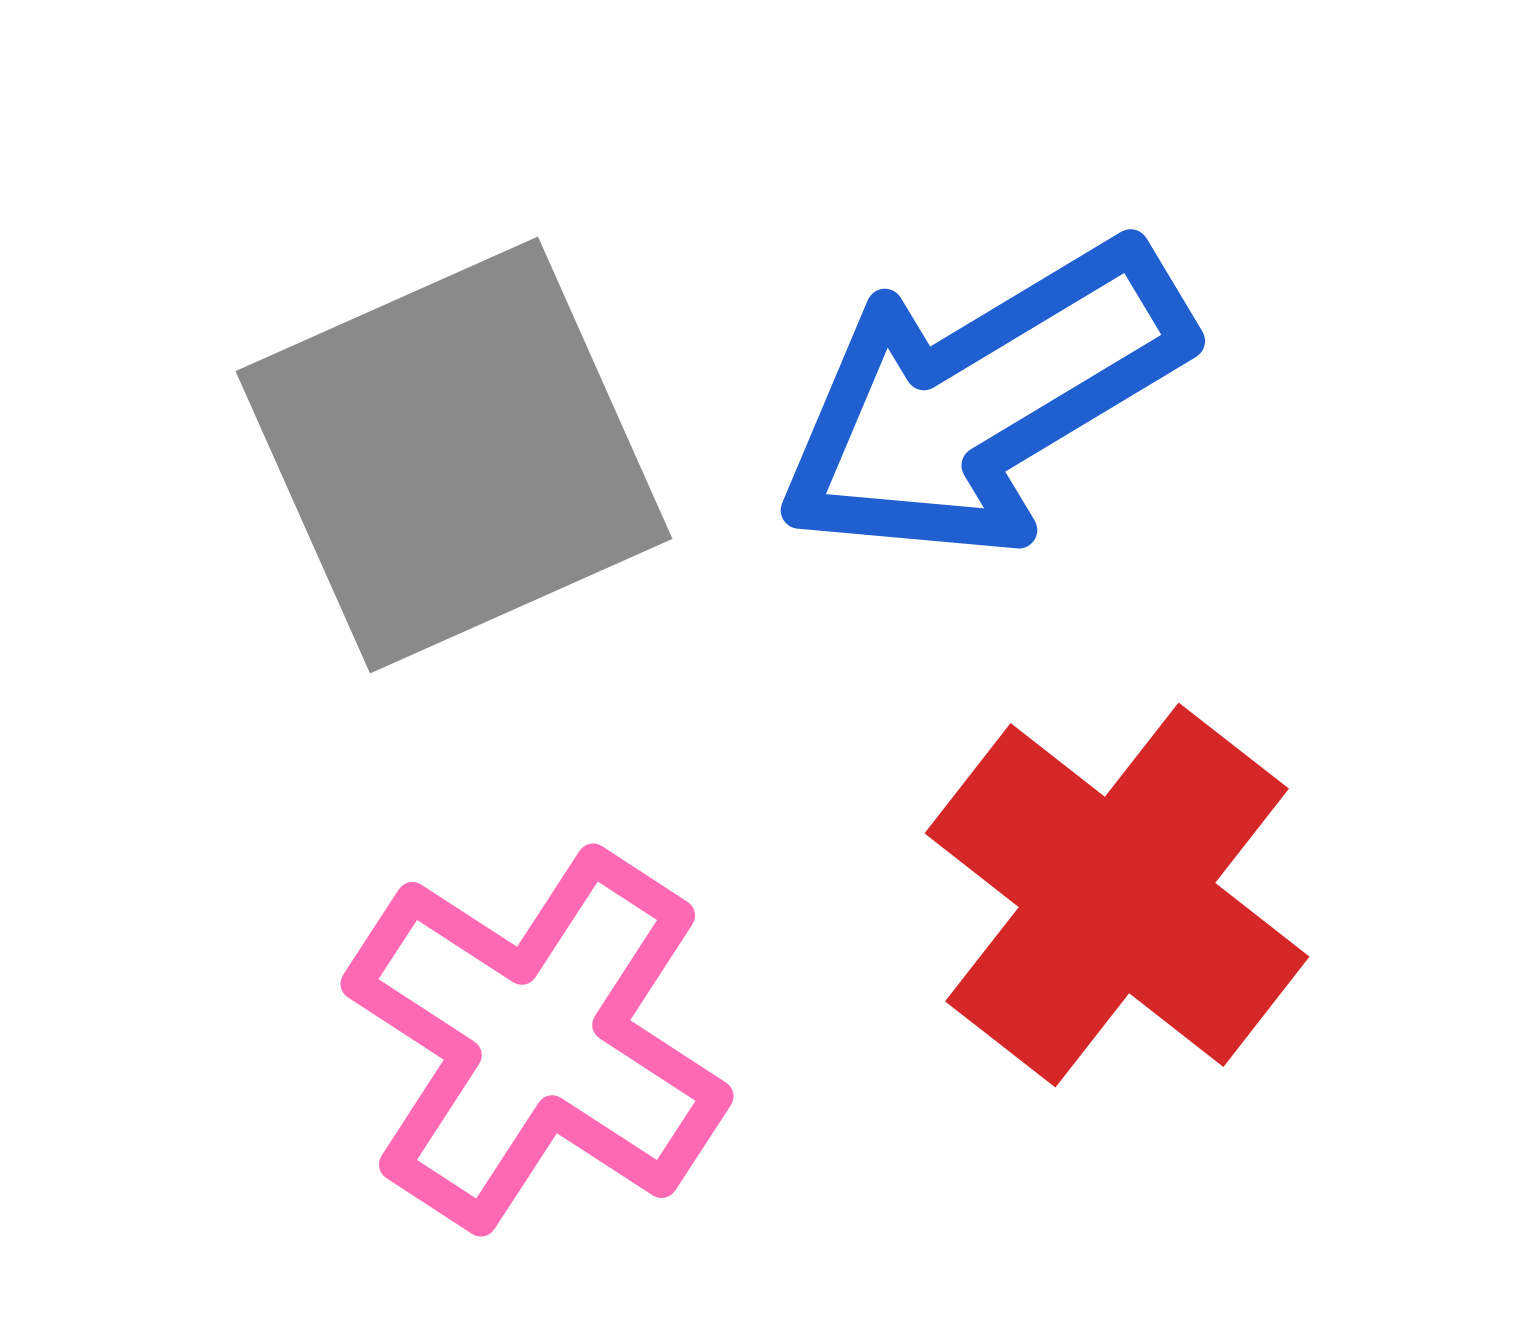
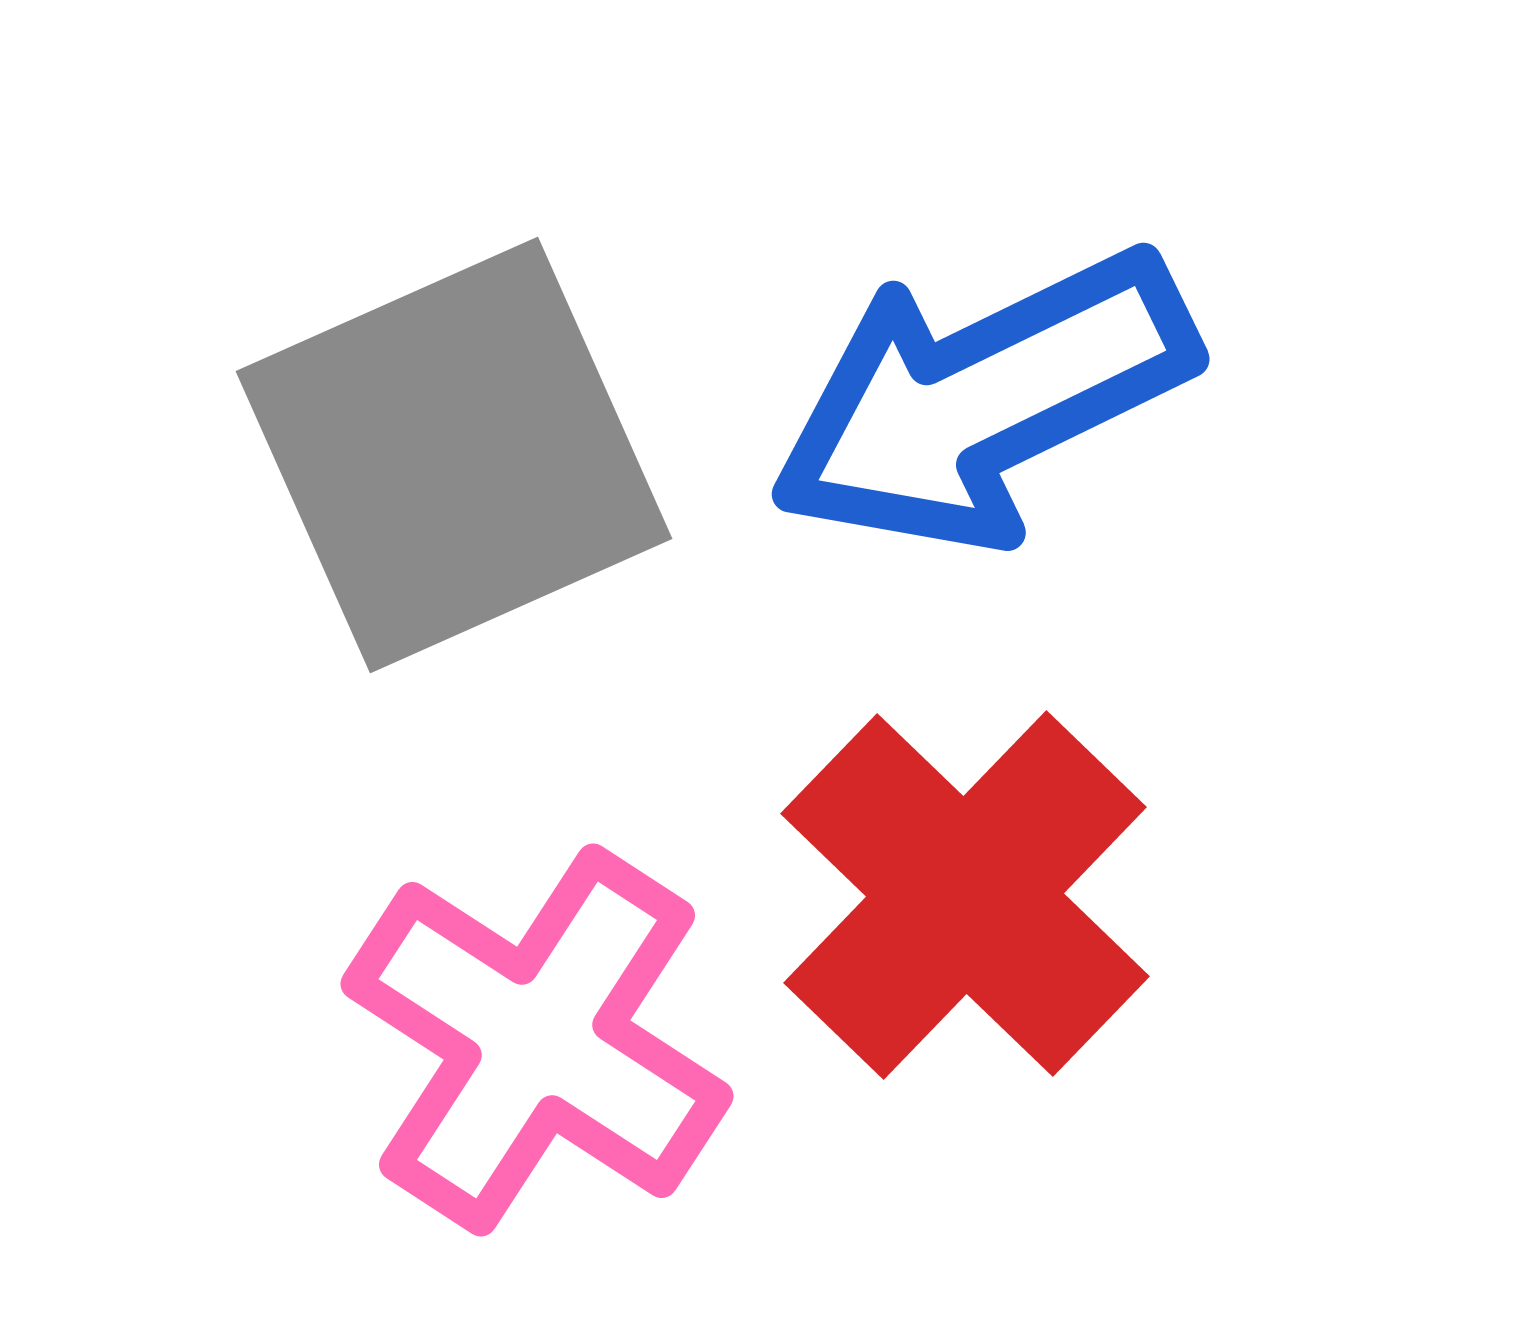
blue arrow: rotated 5 degrees clockwise
red cross: moved 152 px left; rotated 6 degrees clockwise
